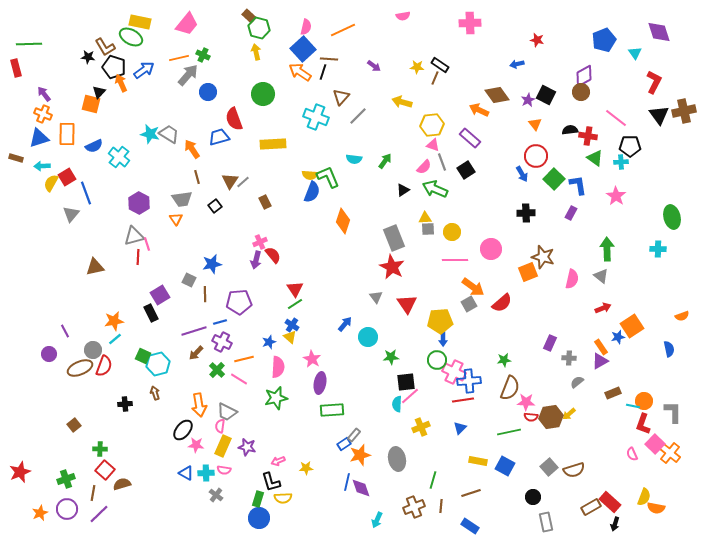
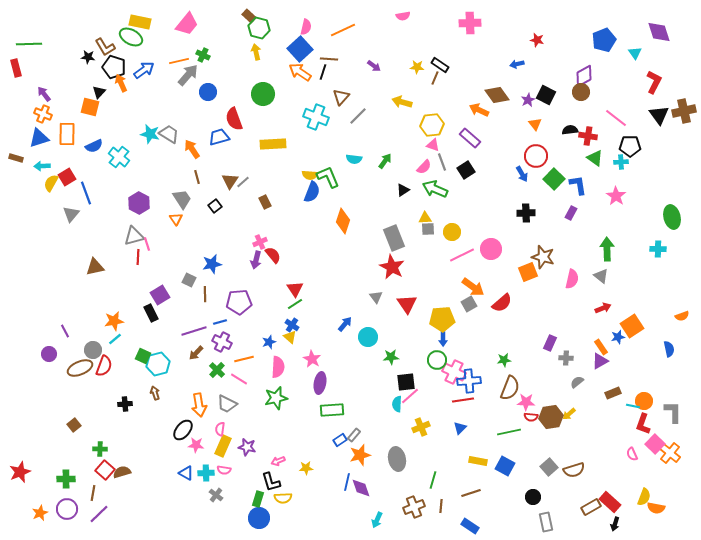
blue square at (303, 49): moved 3 px left
orange line at (179, 58): moved 3 px down
orange square at (91, 104): moved 1 px left, 3 px down
gray trapezoid at (182, 199): rotated 115 degrees counterclockwise
pink line at (455, 260): moved 7 px right, 5 px up; rotated 25 degrees counterclockwise
yellow pentagon at (440, 321): moved 2 px right, 2 px up
gray cross at (569, 358): moved 3 px left
gray trapezoid at (227, 412): moved 8 px up
pink semicircle at (220, 426): moved 3 px down
blue rectangle at (344, 444): moved 4 px left, 4 px up
green cross at (66, 479): rotated 18 degrees clockwise
brown semicircle at (122, 484): moved 12 px up
